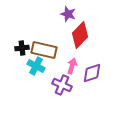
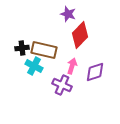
cyan cross: moved 2 px left
purple diamond: moved 3 px right, 1 px up
